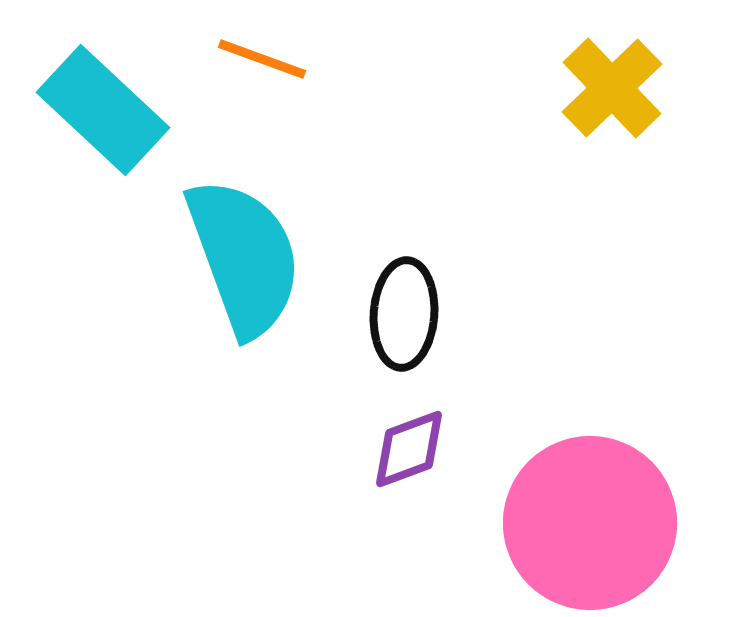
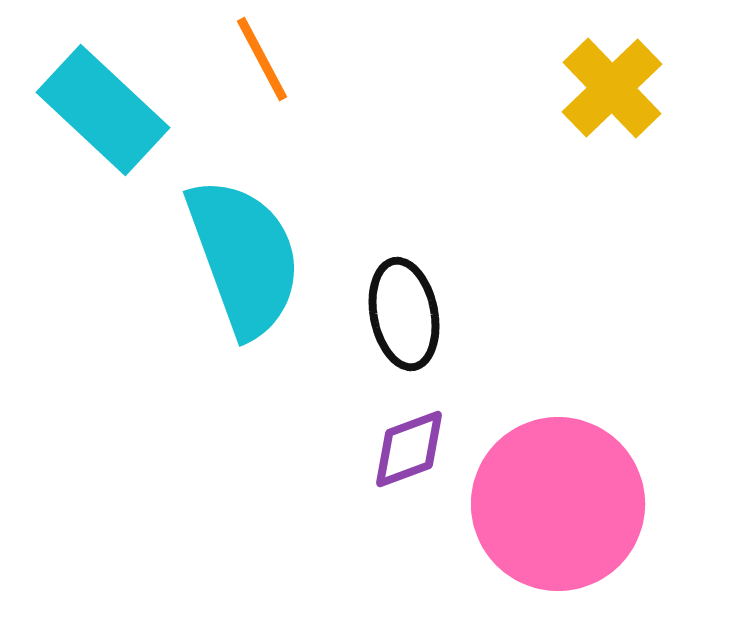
orange line: rotated 42 degrees clockwise
black ellipse: rotated 15 degrees counterclockwise
pink circle: moved 32 px left, 19 px up
